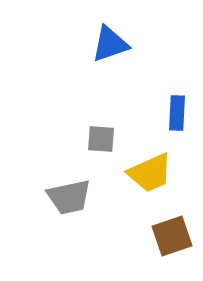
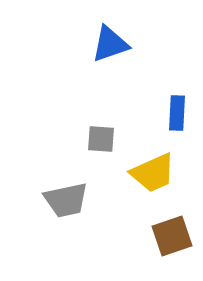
yellow trapezoid: moved 3 px right
gray trapezoid: moved 3 px left, 3 px down
